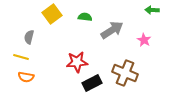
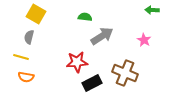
yellow square: moved 16 px left; rotated 24 degrees counterclockwise
gray arrow: moved 10 px left, 6 px down
